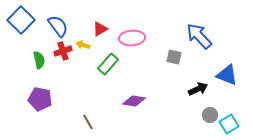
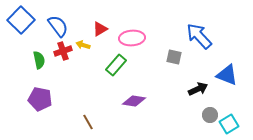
green rectangle: moved 8 px right, 1 px down
